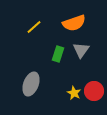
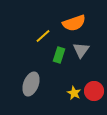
yellow line: moved 9 px right, 9 px down
green rectangle: moved 1 px right, 1 px down
